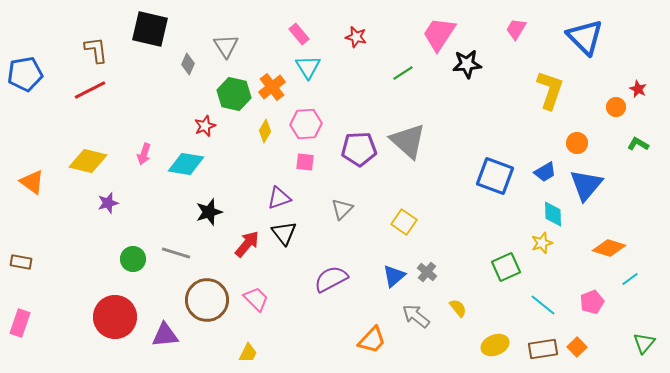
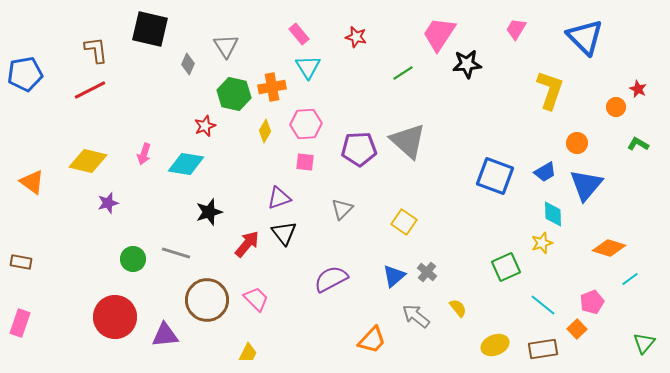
orange cross at (272, 87): rotated 28 degrees clockwise
orange square at (577, 347): moved 18 px up
